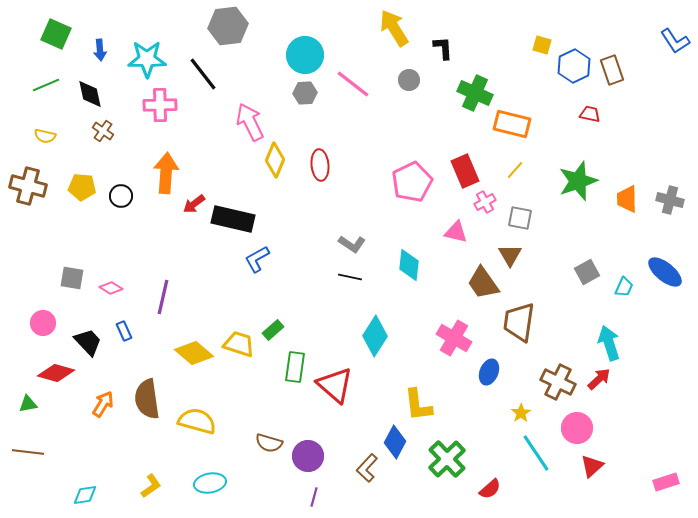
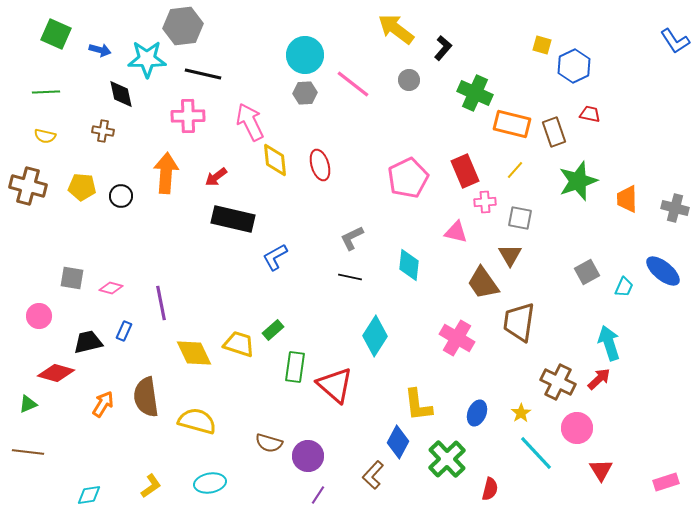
gray hexagon at (228, 26): moved 45 px left
yellow arrow at (394, 28): moved 2 px right, 1 px down; rotated 21 degrees counterclockwise
black L-shape at (443, 48): rotated 45 degrees clockwise
blue arrow at (100, 50): rotated 70 degrees counterclockwise
brown rectangle at (612, 70): moved 58 px left, 62 px down
black line at (203, 74): rotated 39 degrees counterclockwise
green line at (46, 85): moved 7 px down; rotated 20 degrees clockwise
black diamond at (90, 94): moved 31 px right
pink cross at (160, 105): moved 28 px right, 11 px down
brown cross at (103, 131): rotated 25 degrees counterclockwise
yellow diamond at (275, 160): rotated 28 degrees counterclockwise
red ellipse at (320, 165): rotated 12 degrees counterclockwise
pink pentagon at (412, 182): moved 4 px left, 4 px up
gray cross at (670, 200): moved 5 px right, 8 px down
pink cross at (485, 202): rotated 25 degrees clockwise
red arrow at (194, 204): moved 22 px right, 27 px up
gray L-shape at (352, 244): moved 6 px up; rotated 120 degrees clockwise
blue L-shape at (257, 259): moved 18 px right, 2 px up
blue ellipse at (665, 272): moved 2 px left, 1 px up
pink diamond at (111, 288): rotated 15 degrees counterclockwise
purple line at (163, 297): moved 2 px left, 6 px down; rotated 24 degrees counterclockwise
pink circle at (43, 323): moved 4 px left, 7 px up
blue rectangle at (124, 331): rotated 48 degrees clockwise
pink cross at (454, 338): moved 3 px right
black trapezoid at (88, 342): rotated 60 degrees counterclockwise
yellow diamond at (194, 353): rotated 24 degrees clockwise
blue ellipse at (489, 372): moved 12 px left, 41 px down
brown semicircle at (147, 399): moved 1 px left, 2 px up
green triangle at (28, 404): rotated 12 degrees counterclockwise
blue diamond at (395, 442): moved 3 px right
cyan line at (536, 453): rotated 9 degrees counterclockwise
red triangle at (592, 466): moved 9 px right, 4 px down; rotated 20 degrees counterclockwise
brown L-shape at (367, 468): moved 6 px right, 7 px down
red semicircle at (490, 489): rotated 35 degrees counterclockwise
cyan diamond at (85, 495): moved 4 px right
purple line at (314, 497): moved 4 px right, 2 px up; rotated 18 degrees clockwise
